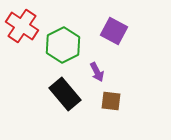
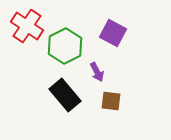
red cross: moved 5 px right
purple square: moved 1 px left, 2 px down
green hexagon: moved 2 px right, 1 px down
black rectangle: moved 1 px down
